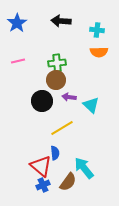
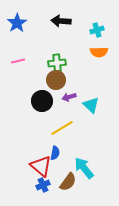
cyan cross: rotated 24 degrees counterclockwise
purple arrow: rotated 24 degrees counterclockwise
blue semicircle: rotated 16 degrees clockwise
